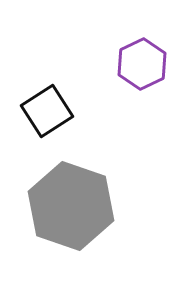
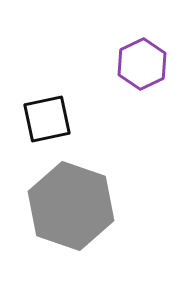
black square: moved 8 px down; rotated 21 degrees clockwise
